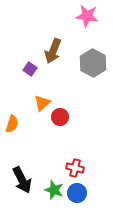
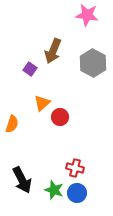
pink star: moved 1 px up
